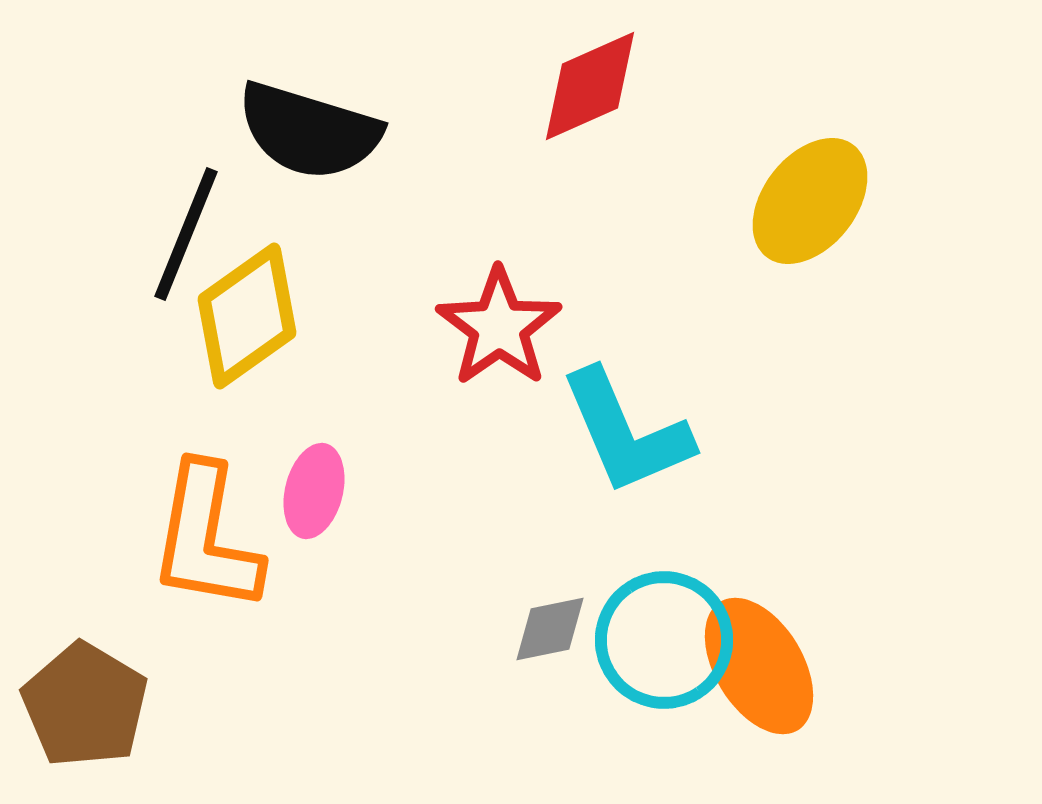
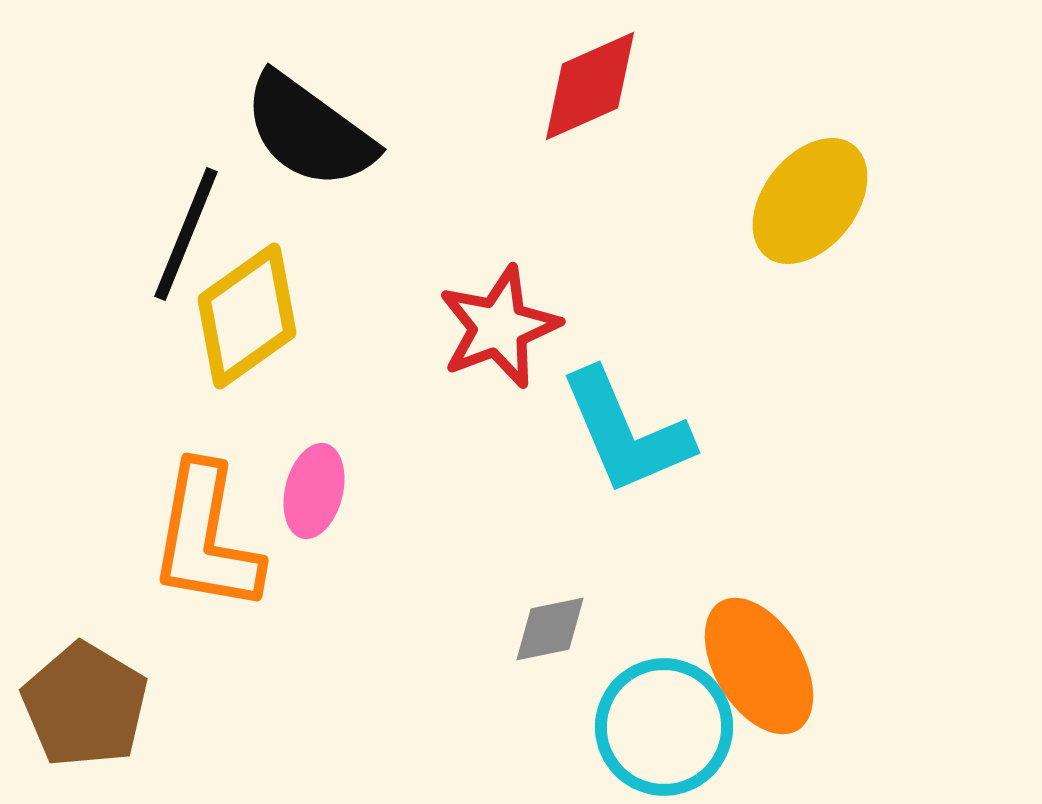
black semicircle: rotated 19 degrees clockwise
red star: rotated 14 degrees clockwise
cyan circle: moved 87 px down
